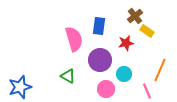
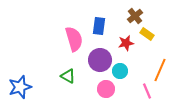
yellow rectangle: moved 3 px down
cyan circle: moved 4 px left, 3 px up
